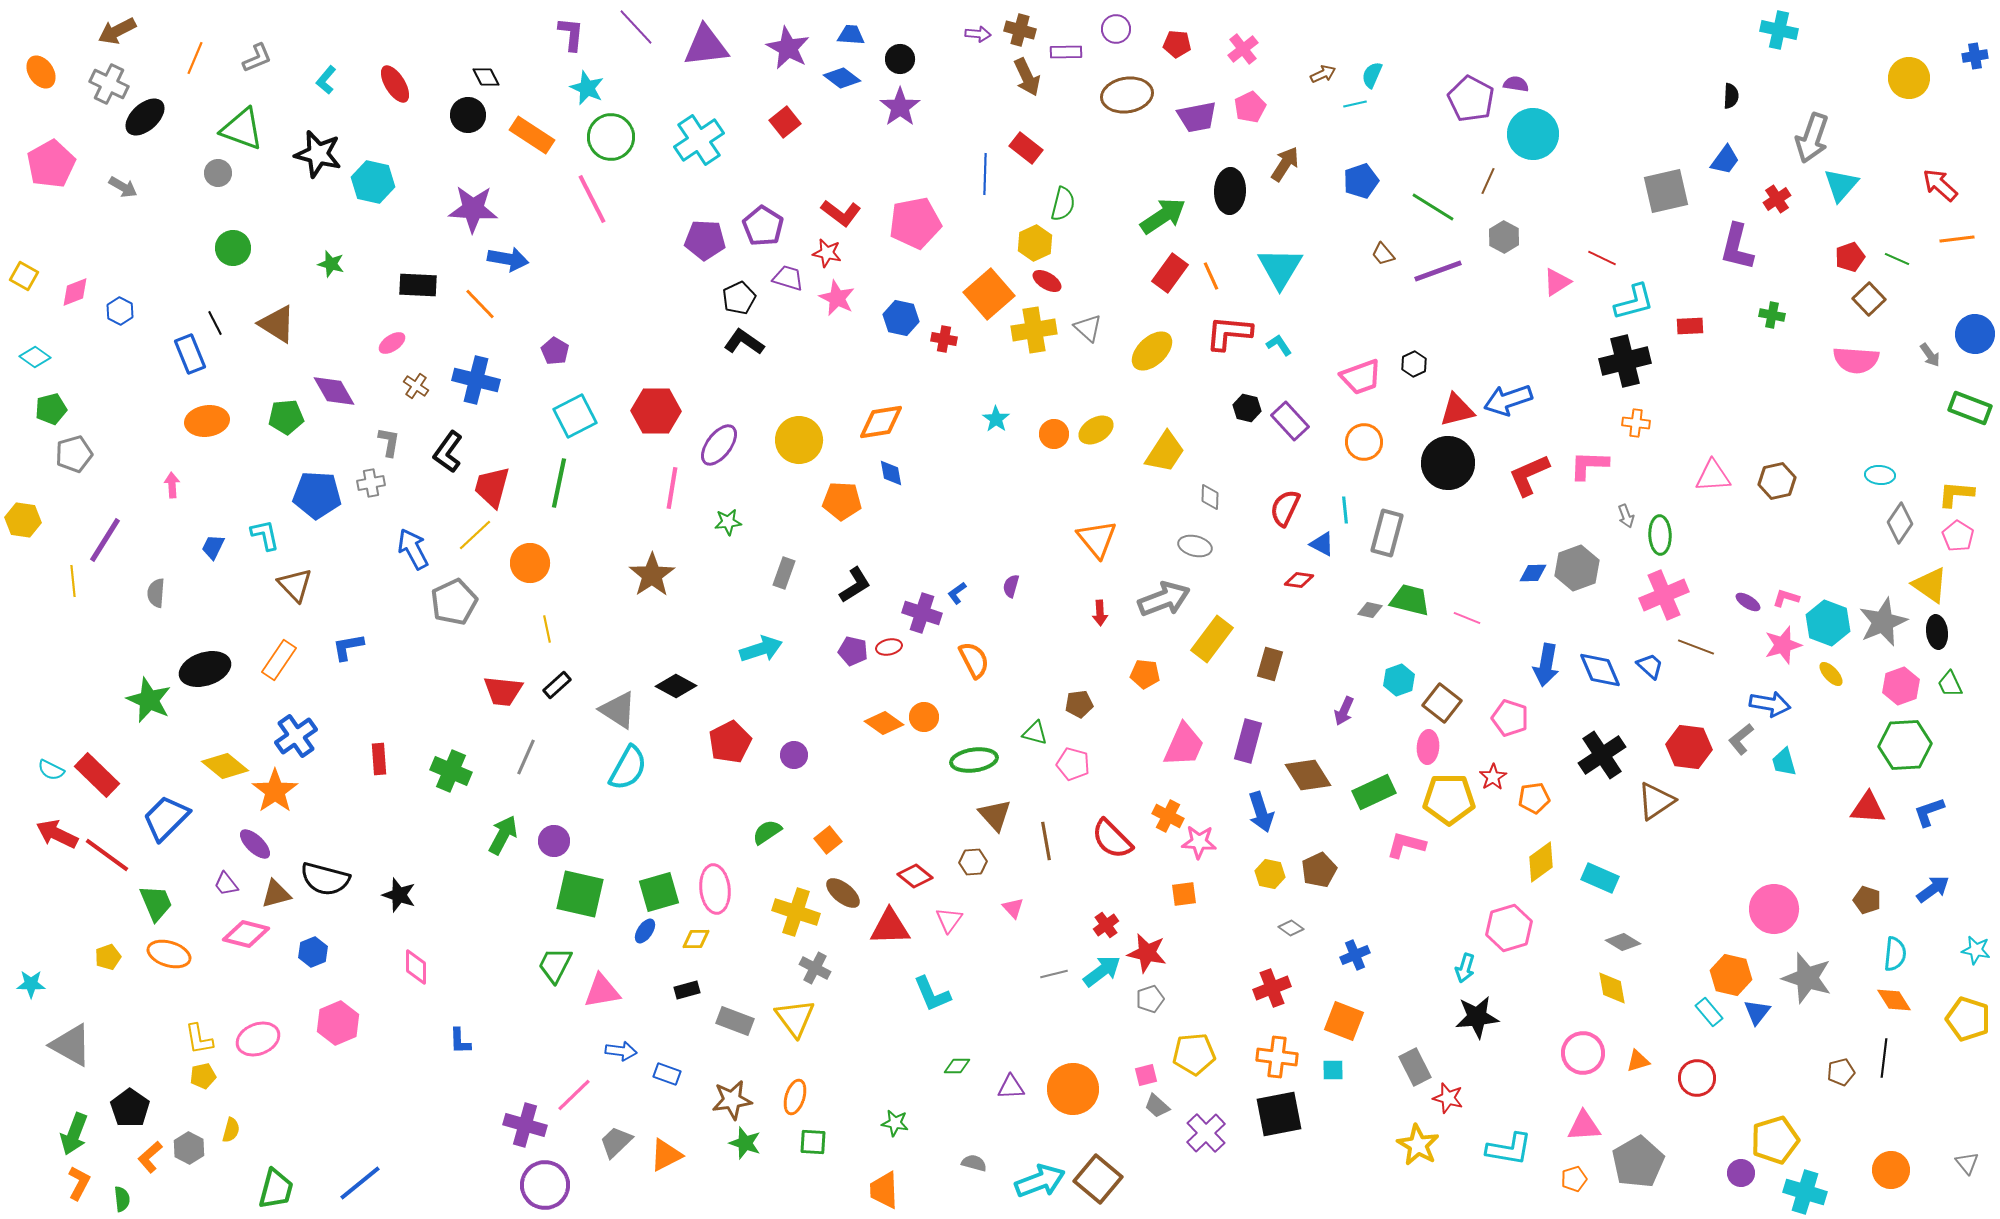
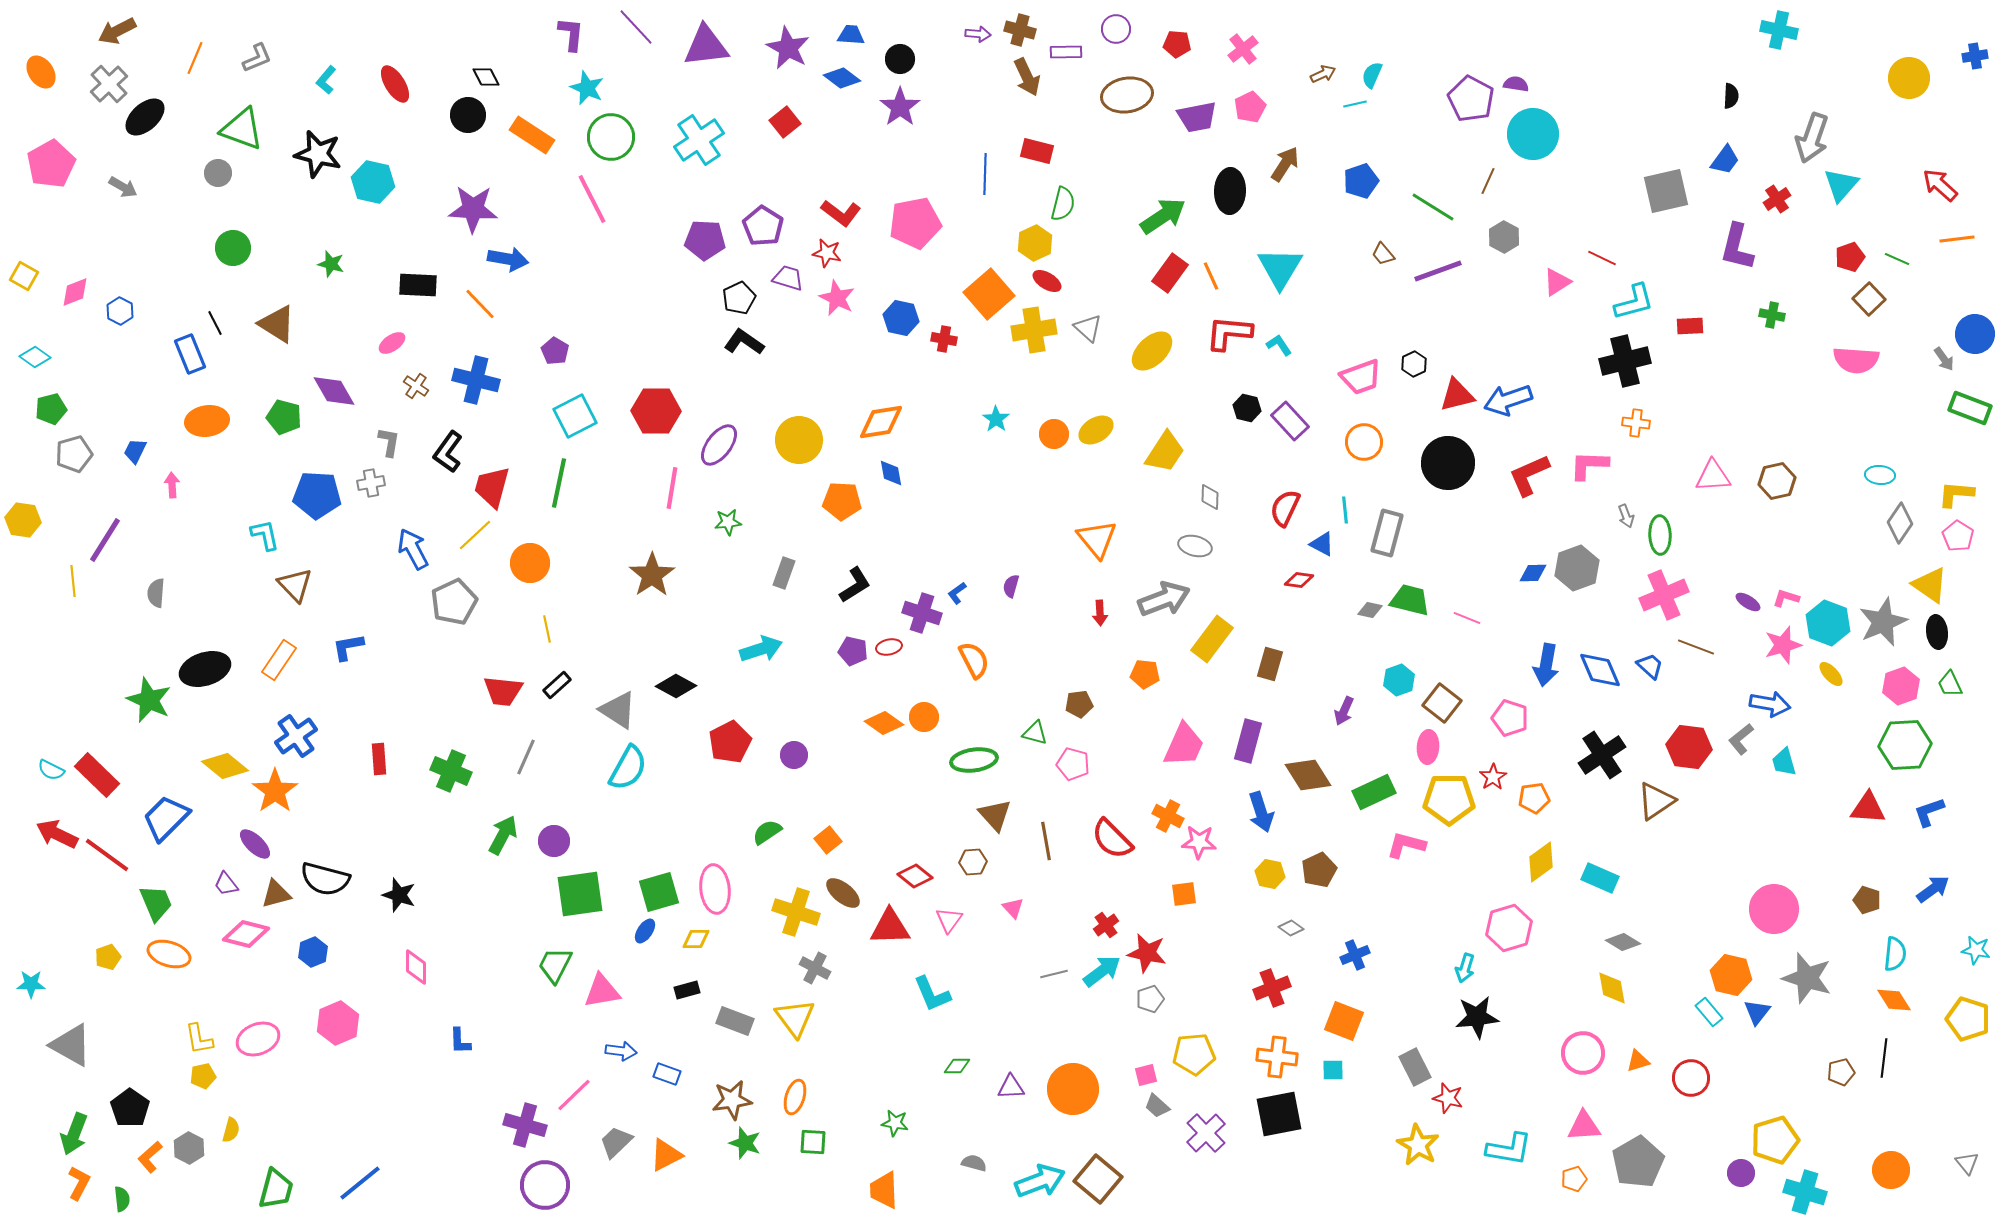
gray cross at (109, 84): rotated 21 degrees clockwise
red rectangle at (1026, 148): moved 11 px right, 3 px down; rotated 24 degrees counterclockwise
gray arrow at (1930, 355): moved 14 px right, 4 px down
red triangle at (1457, 410): moved 15 px up
green pentagon at (286, 417): moved 2 px left; rotated 20 degrees clockwise
blue trapezoid at (213, 547): moved 78 px left, 96 px up
green square at (580, 894): rotated 21 degrees counterclockwise
red circle at (1697, 1078): moved 6 px left
